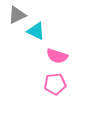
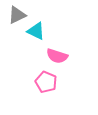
pink pentagon: moved 9 px left, 2 px up; rotated 30 degrees clockwise
